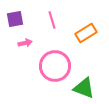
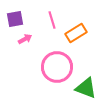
orange rectangle: moved 10 px left
pink arrow: moved 4 px up; rotated 16 degrees counterclockwise
pink circle: moved 2 px right, 1 px down
green triangle: moved 2 px right
